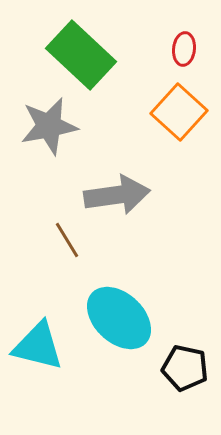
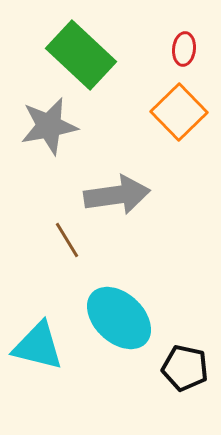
orange square: rotated 4 degrees clockwise
